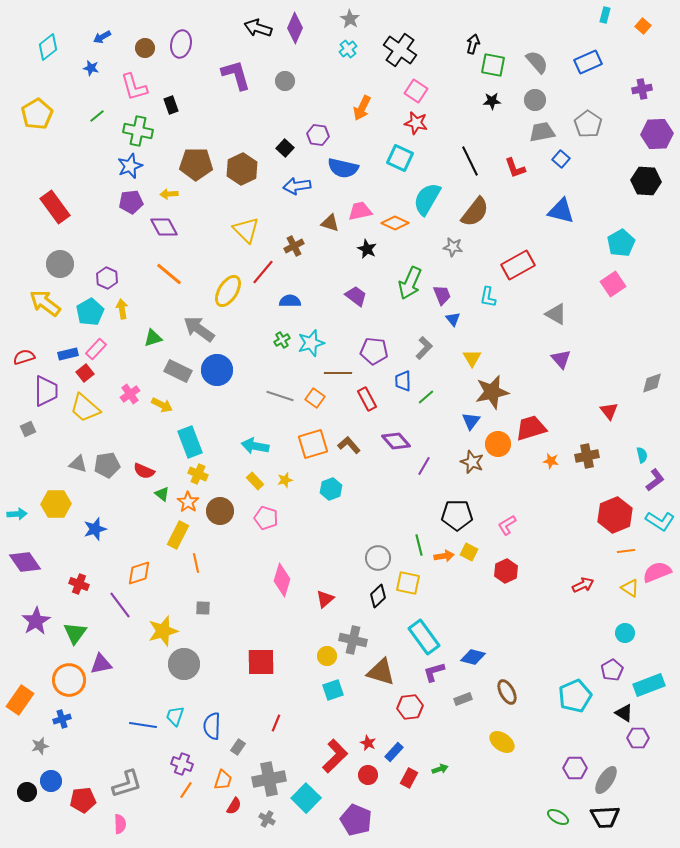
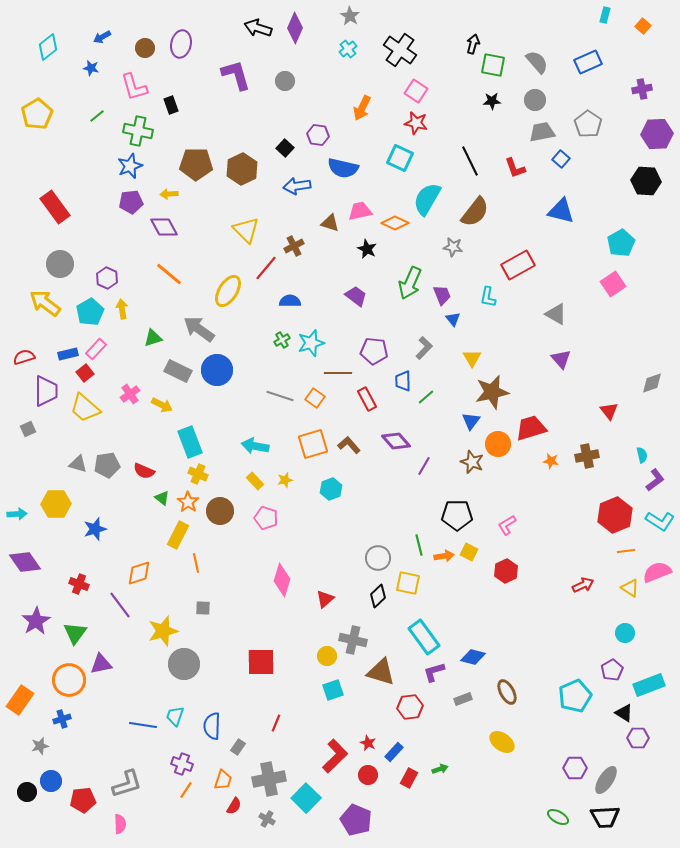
gray star at (350, 19): moved 3 px up
red line at (263, 272): moved 3 px right, 4 px up
green triangle at (162, 494): moved 4 px down
